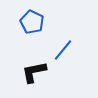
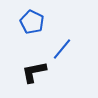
blue line: moved 1 px left, 1 px up
